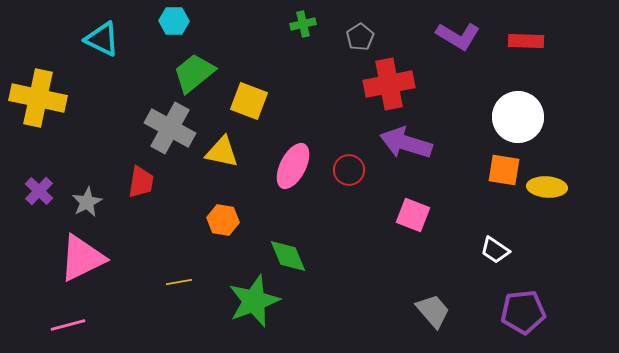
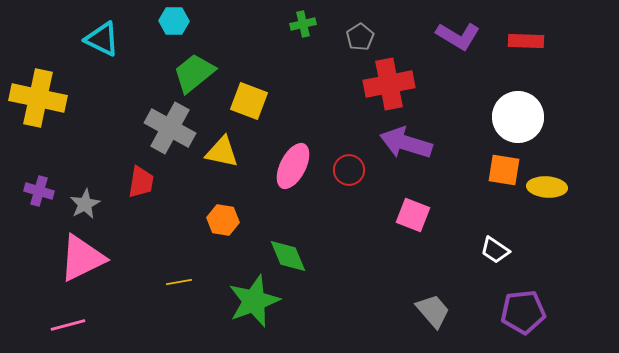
purple cross: rotated 28 degrees counterclockwise
gray star: moved 2 px left, 2 px down
